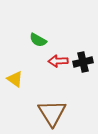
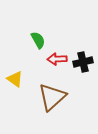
green semicircle: rotated 150 degrees counterclockwise
red arrow: moved 1 px left, 2 px up
brown triangle: moved 16 px up; rotated 20 degrees clockwise
